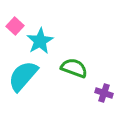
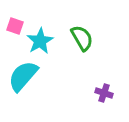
pink square: rotated 24 degrees counterclockwise
green semicircle: moved 8 px right, 30 px up; rotated 40 degrees clockwise
